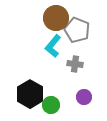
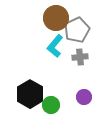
gray pentagon: rotated 25 degrees clockwise
cyan L-shape: moved 2 px right
gray cross: moved 5 px right, 7 px up; rotated 14 degrees counterclockwise
